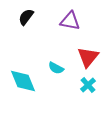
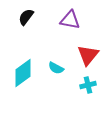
purple triangle: moved 1 px up
red triangle: moved 2 px up
cyan diamond: moved 8 px up; rotated 76 degrees clockwise
cyan cross: rotated 28 degrees clockwise
